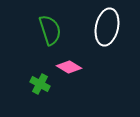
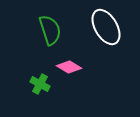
white ellipse: moved 1 px left; rotated 42 degrees counterclockwise
